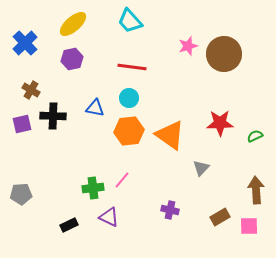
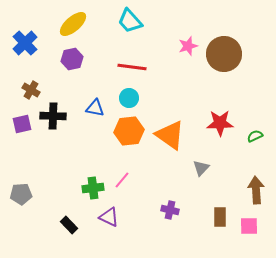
brown rectangle: rotated 60 degrees counterclockwise
black rectangle: rotated 72 degrees clockwise
